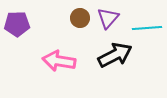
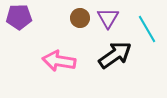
purple triangle: rotated 10 degrees counterclockwise
purple pentagon: moved 2 px right, 7 px up
cyan line: moved 1 px down; rotated 64 degrees clockwise
black arrow: rotated 8 degrees counterclockwise
